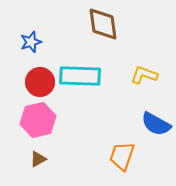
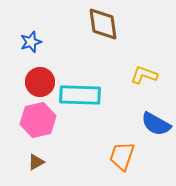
cyan rectangle: moved 19 px down
brown triangle: moved 2 px left, 3 px down
